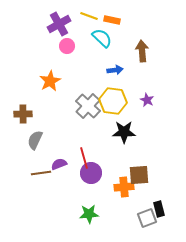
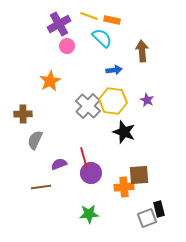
blue arrow: moved 1 px left
black star: rotated 20 degrees clockwise
brown line: moved 14 px down
